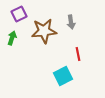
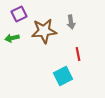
green arrow: rotated 120 degrees counterclockwise
